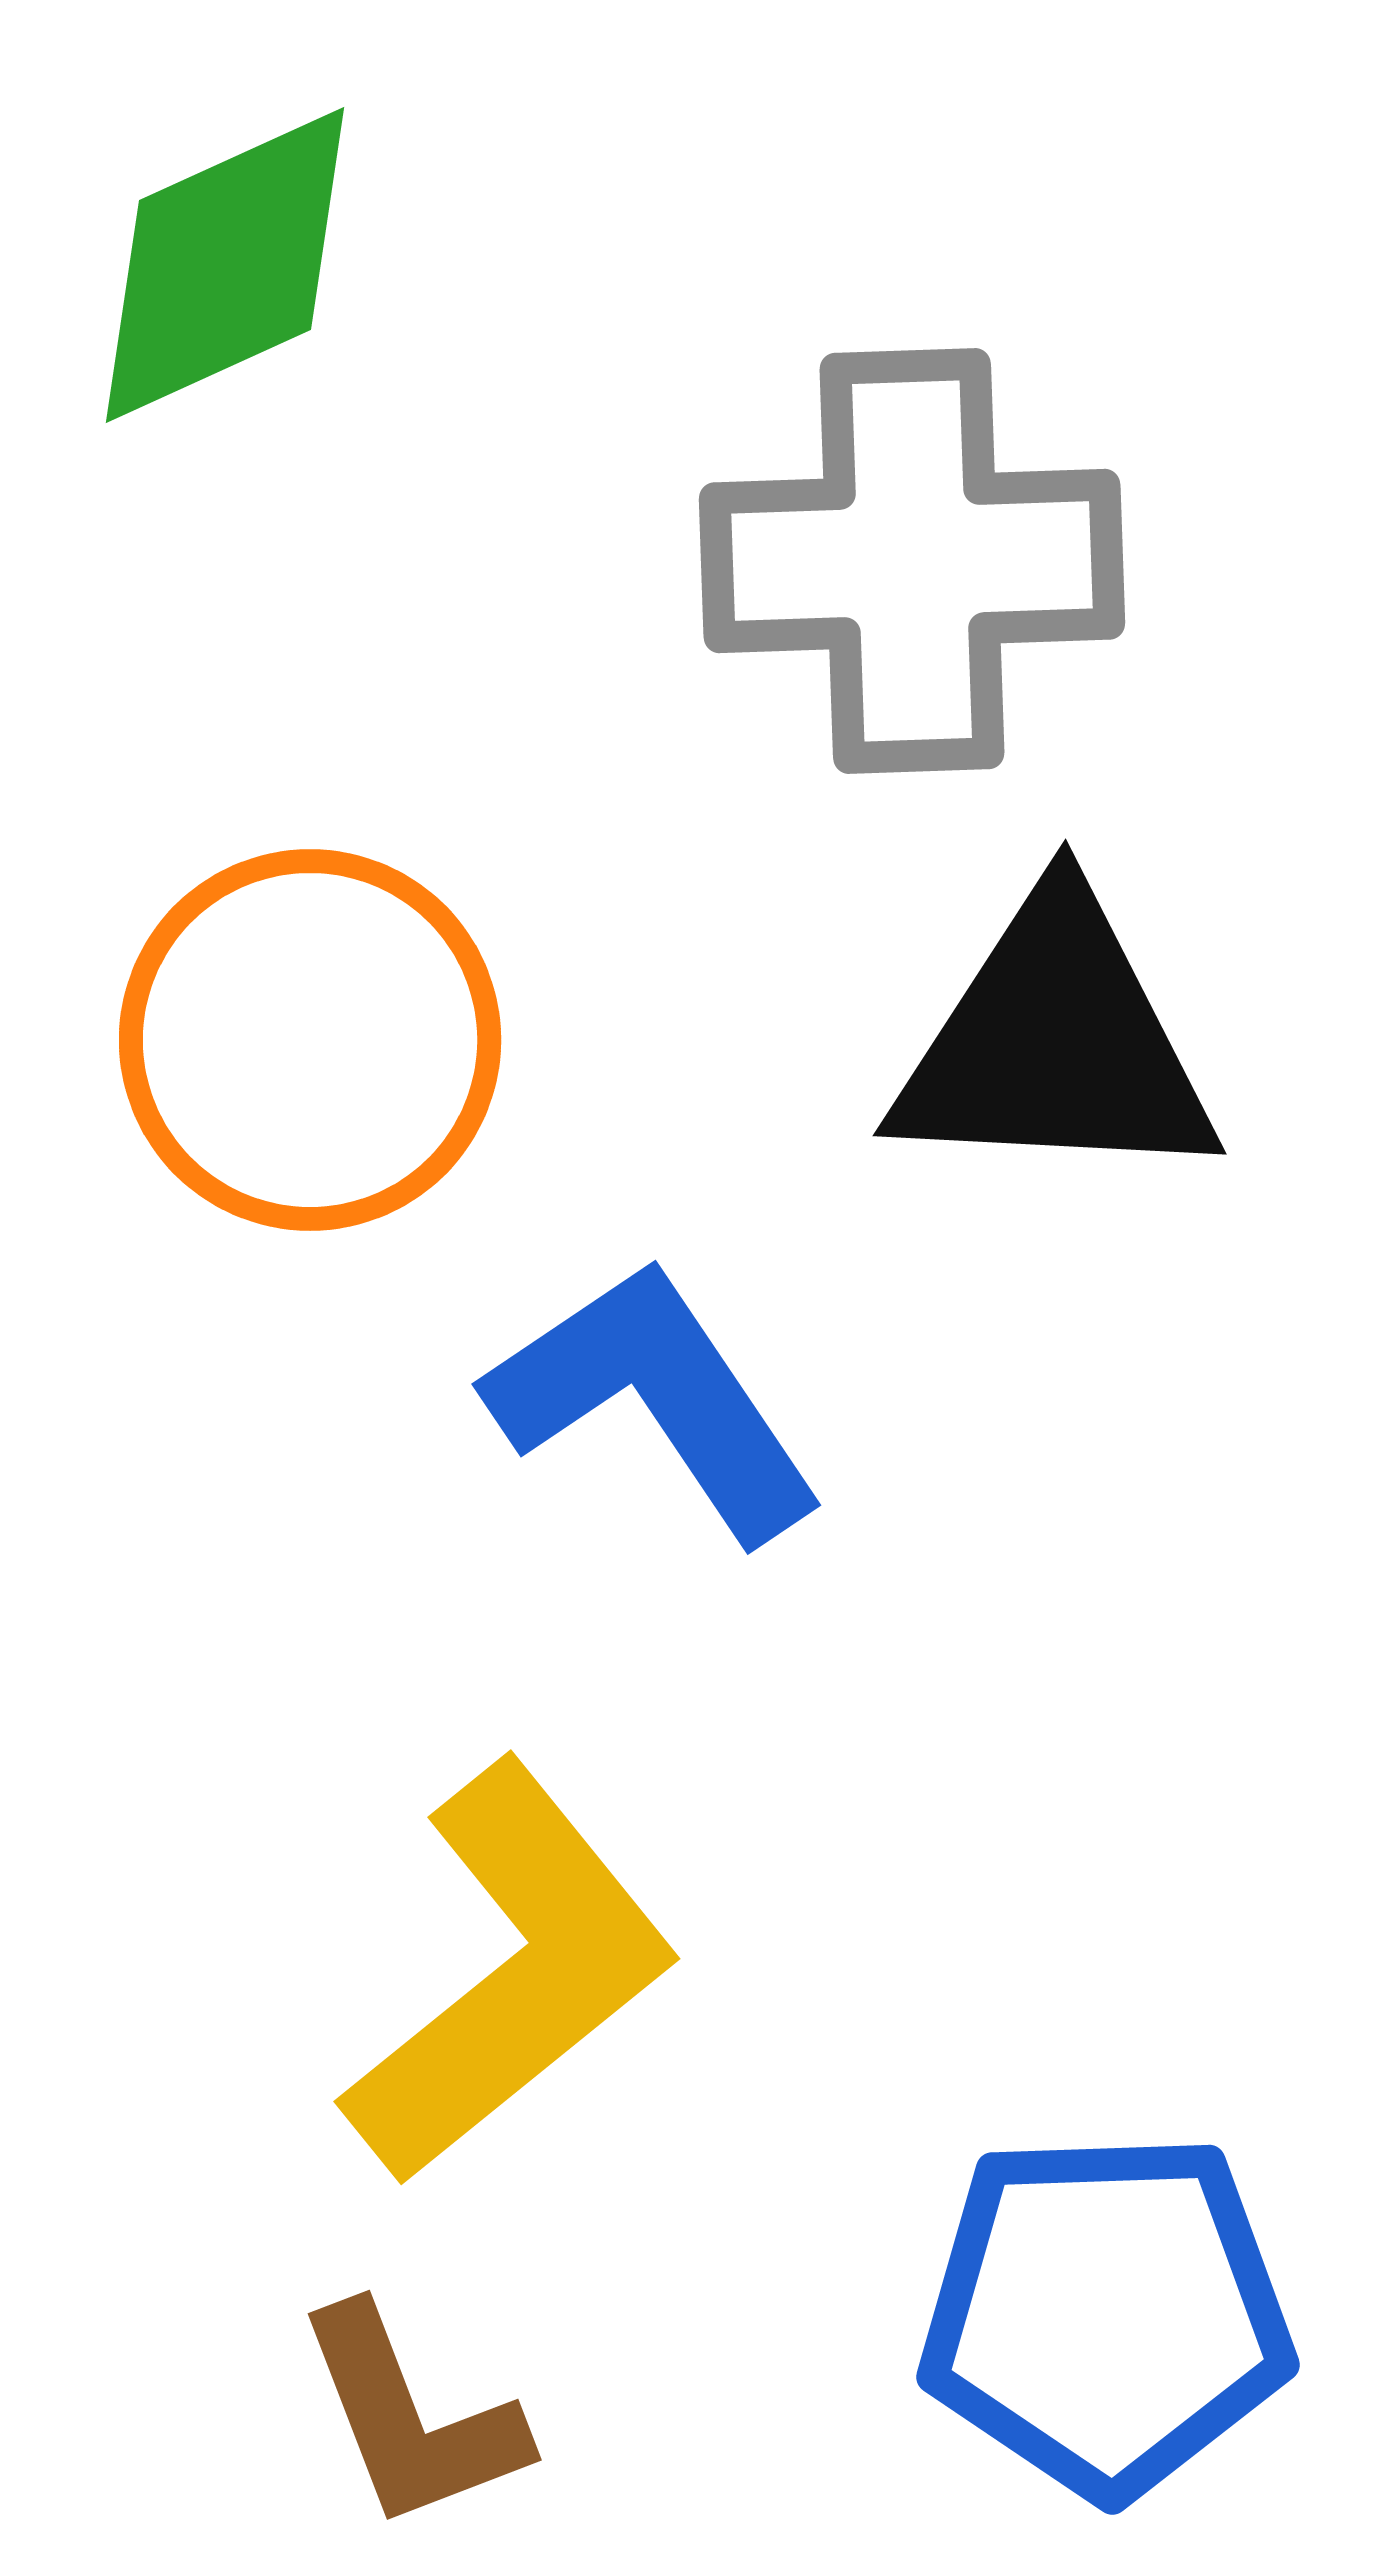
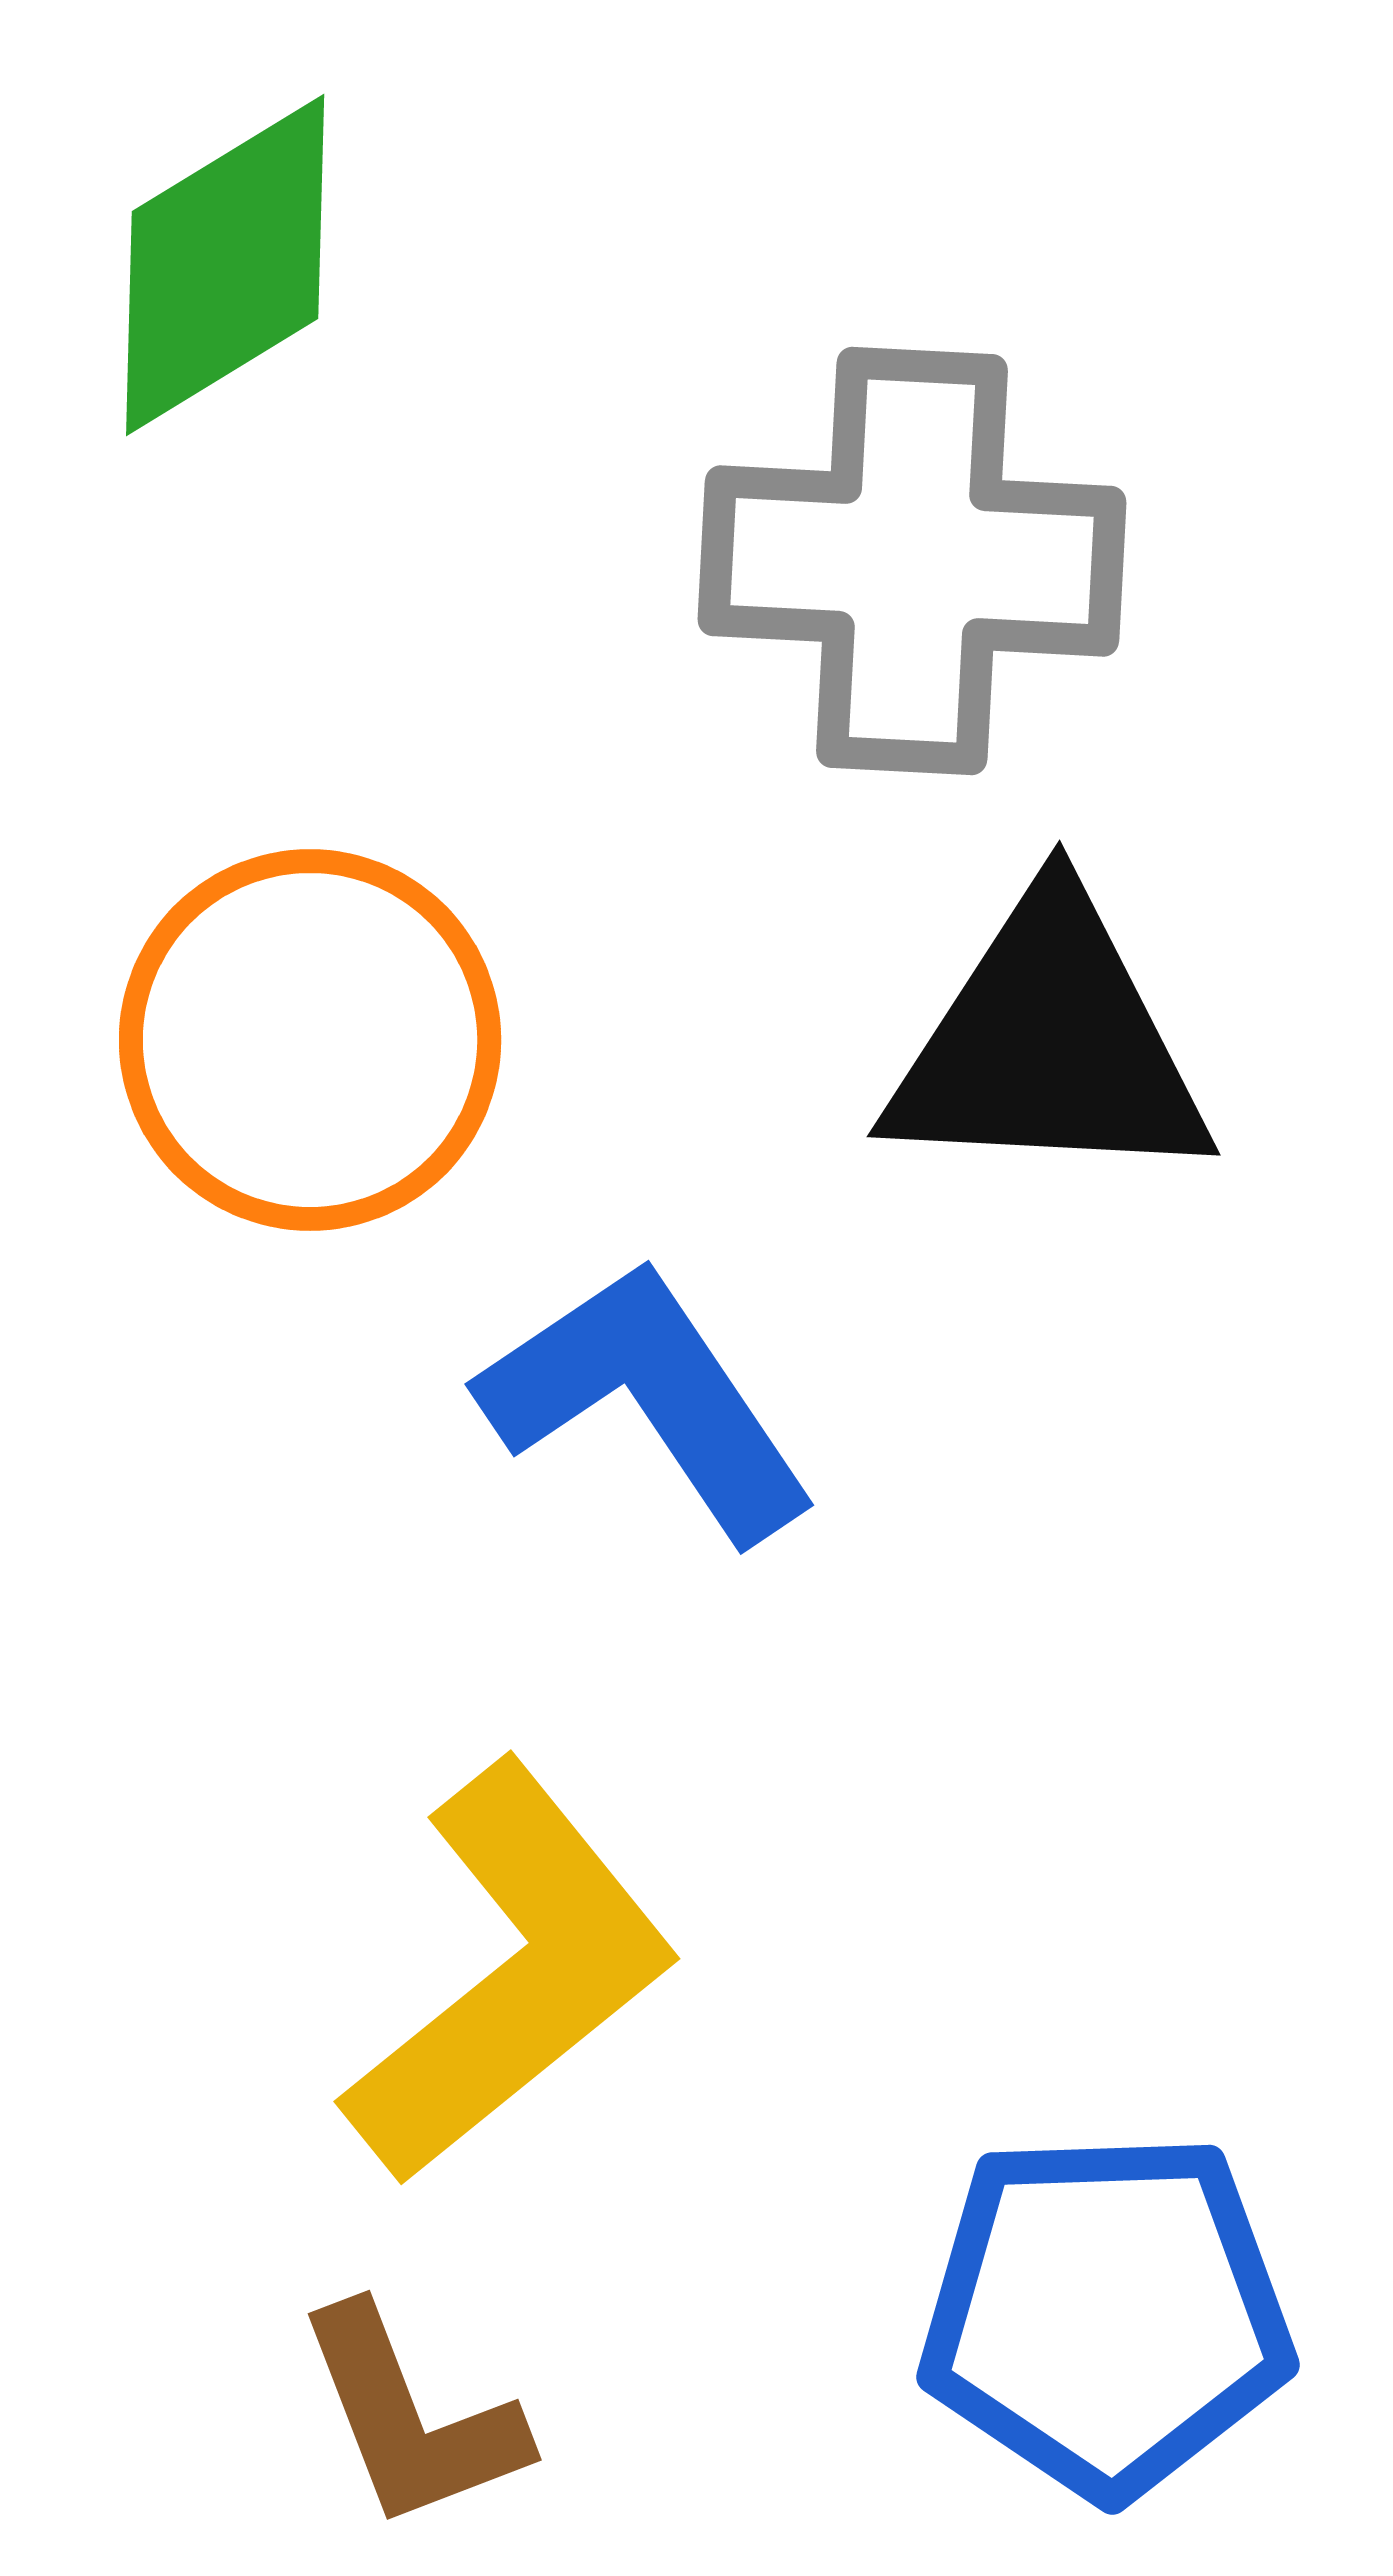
green diamond: rotated 7 degrees counterclockwise
gray cross: rotated 5 degrees clockwise
black triangle: moved 6 px left, 1 px down
blue L-shape: moved 7 px left
